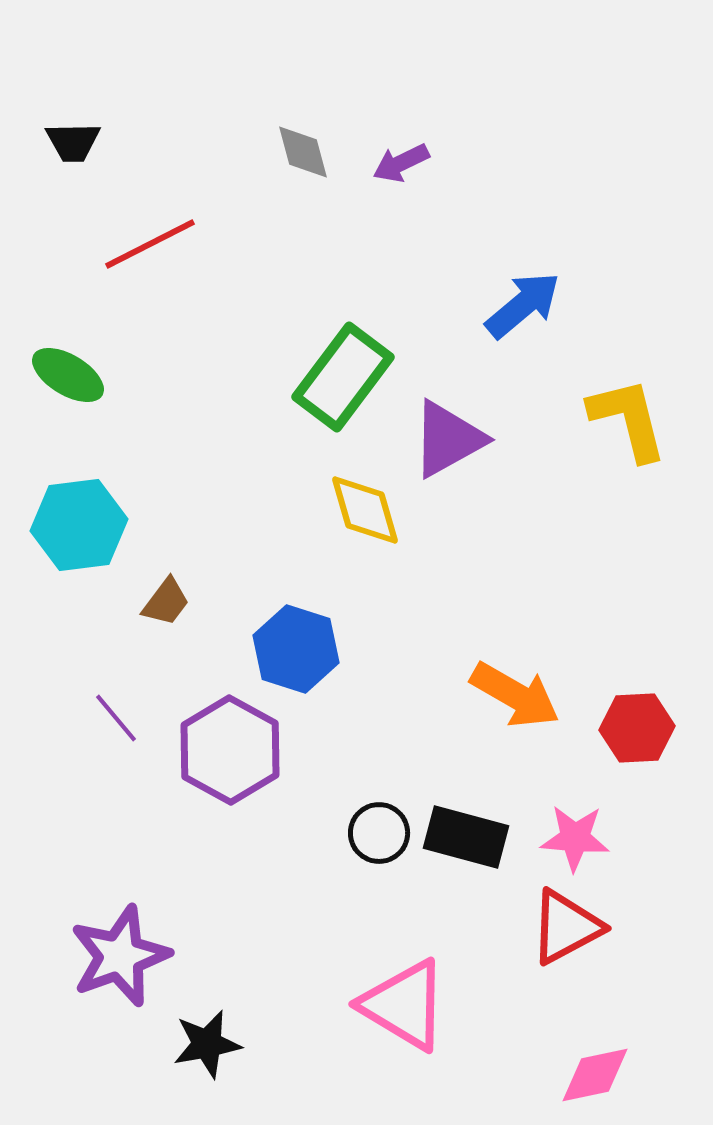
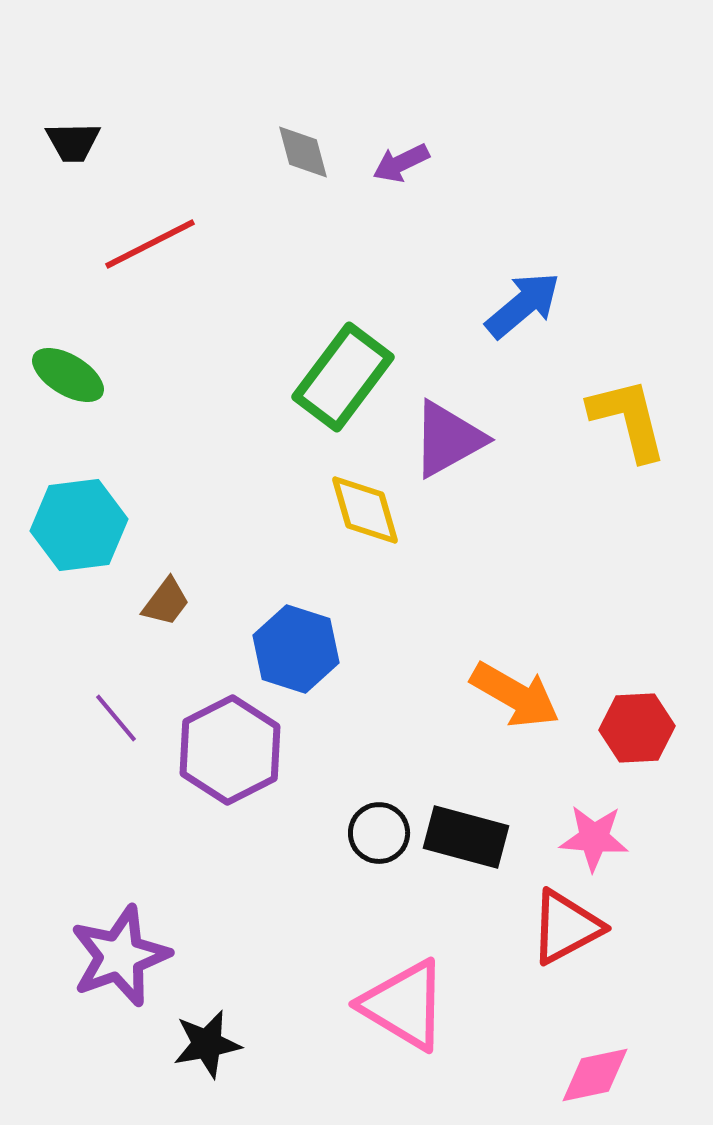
purple hexagon: rotated 4 degrees clockwise
pink star: moved 19 px right
